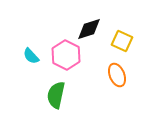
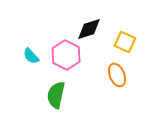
yellow square: moved 3 px right, 1 px down
